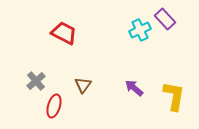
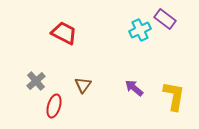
purple rectangle: rotated 10 degrees counterclockwise
